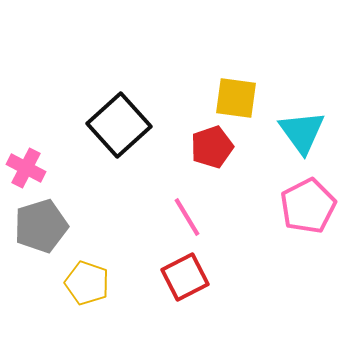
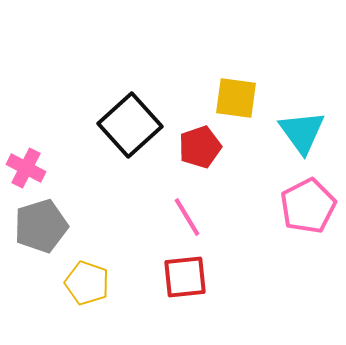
black square: moved 11 px right
red pentagon: moved 12 px left
red square: rotated 21 degrees clockwise
